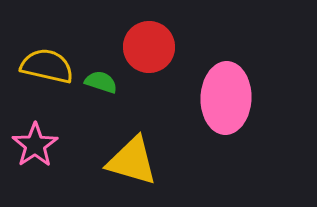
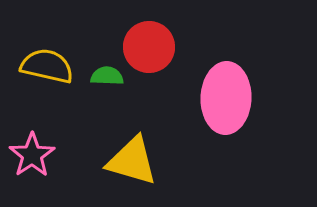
green semicircle: moved 6 px right, 6 px up; rotated 16 degrees counterclockwise
pink star: moved 3 px left, 10 px down
